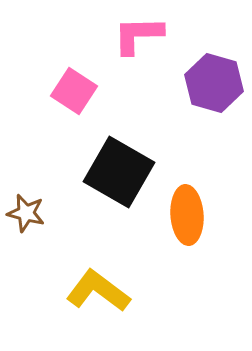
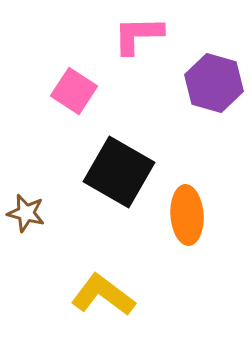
yellow L-shape: moved 5 px right, 4 px down
